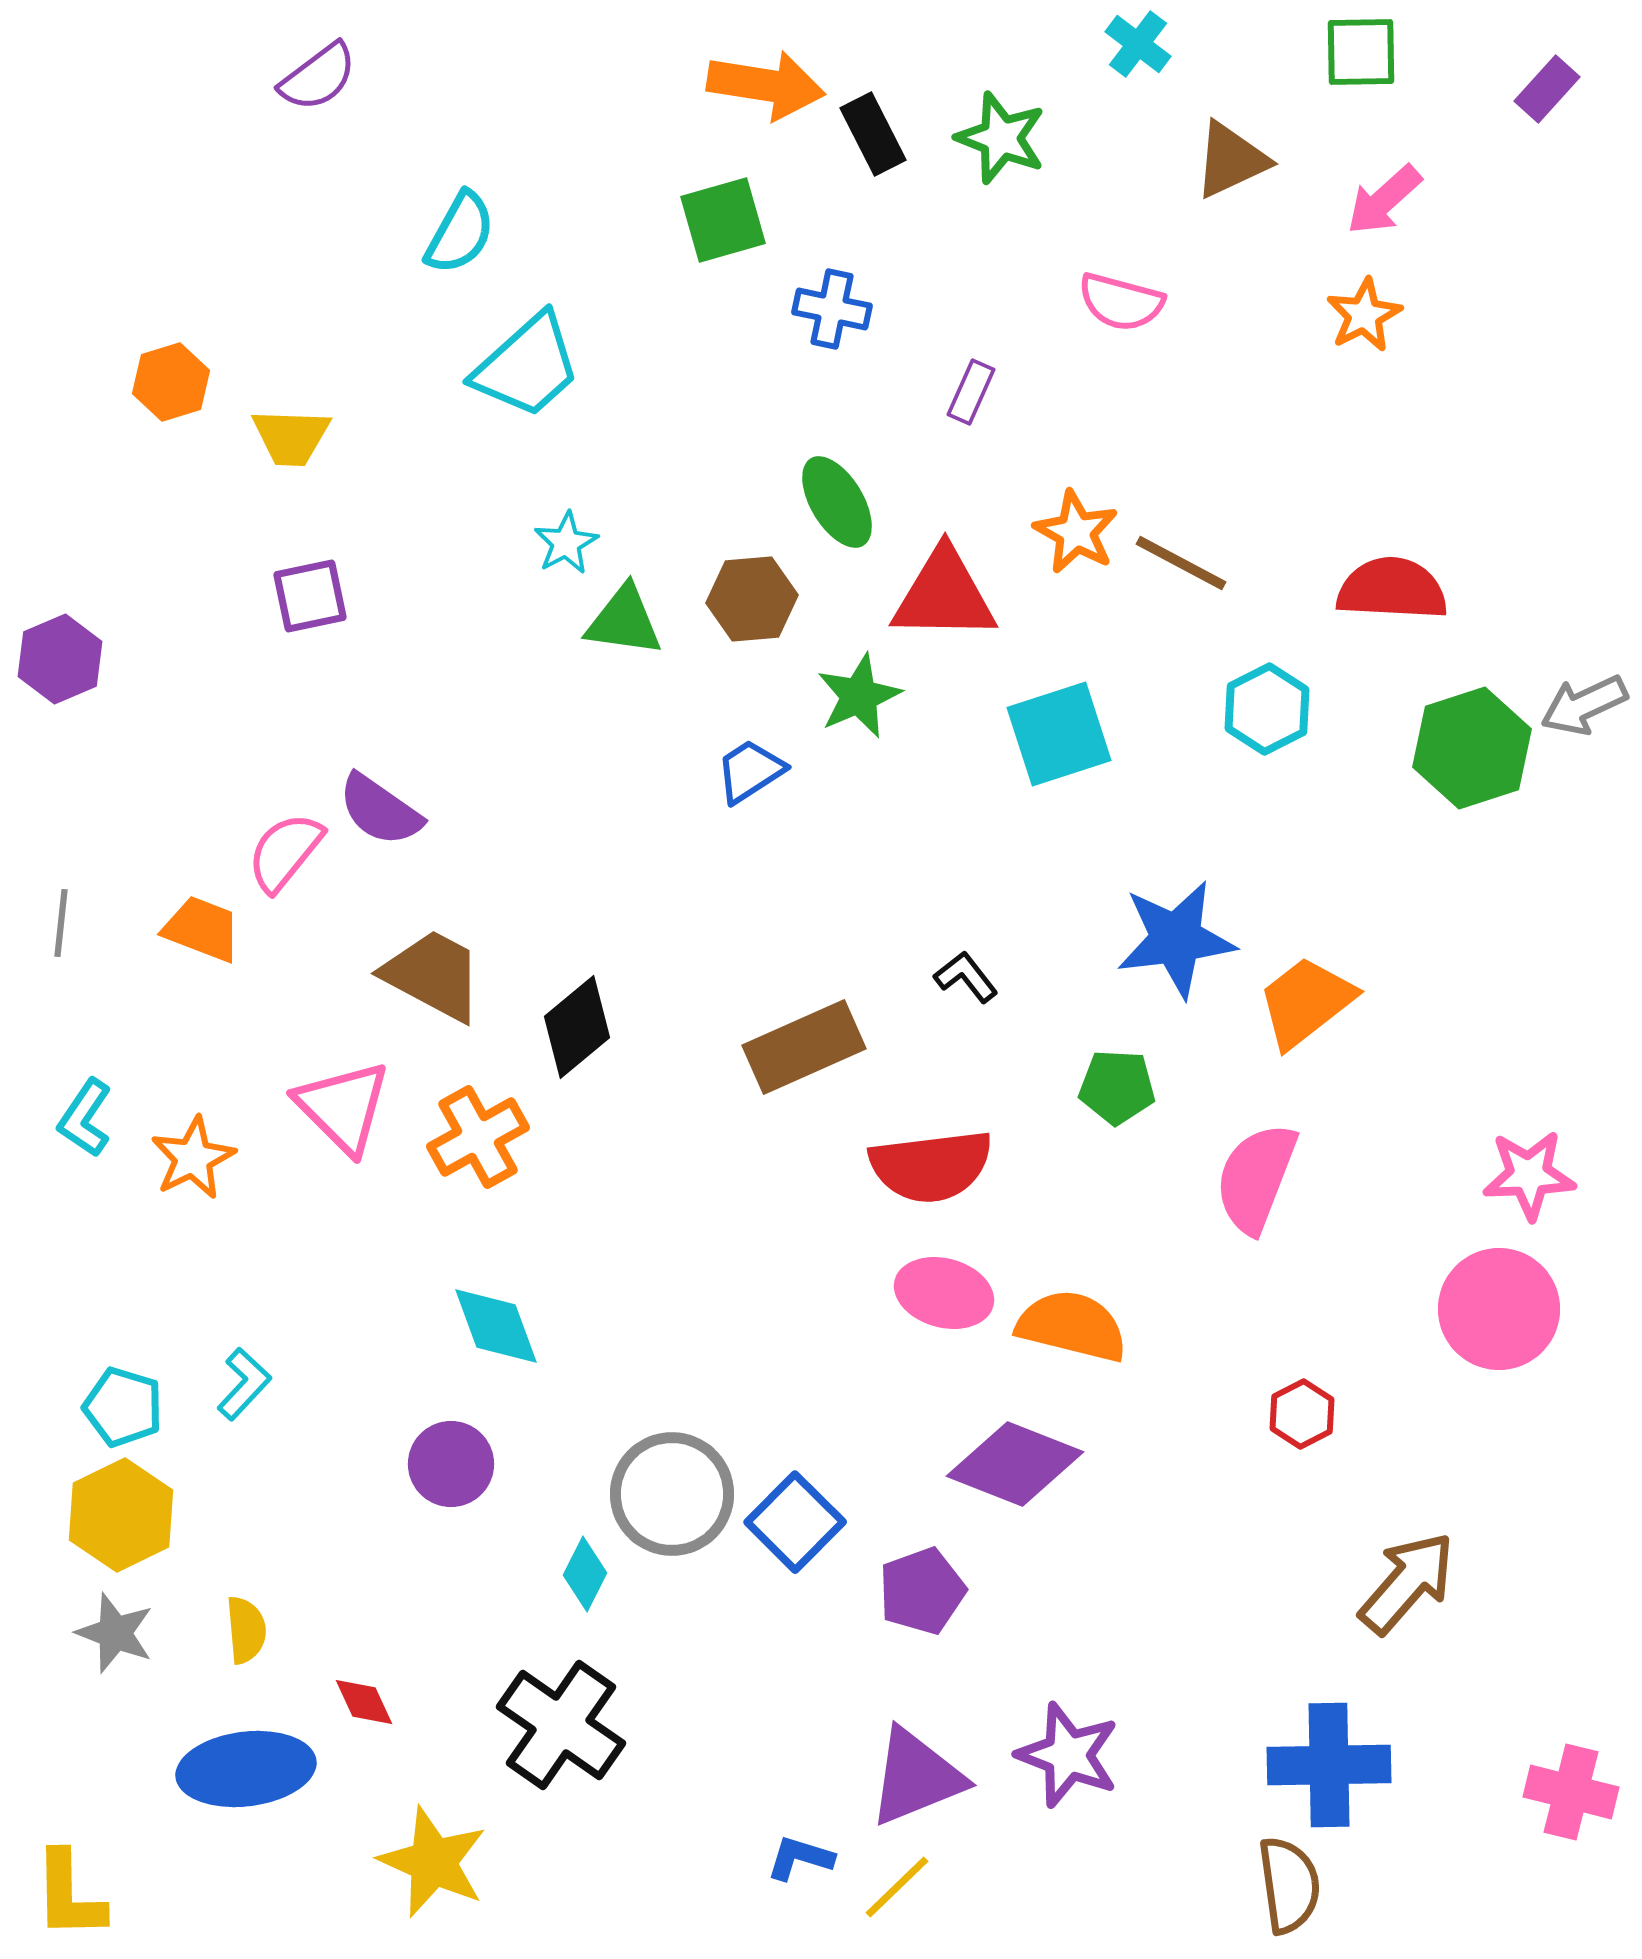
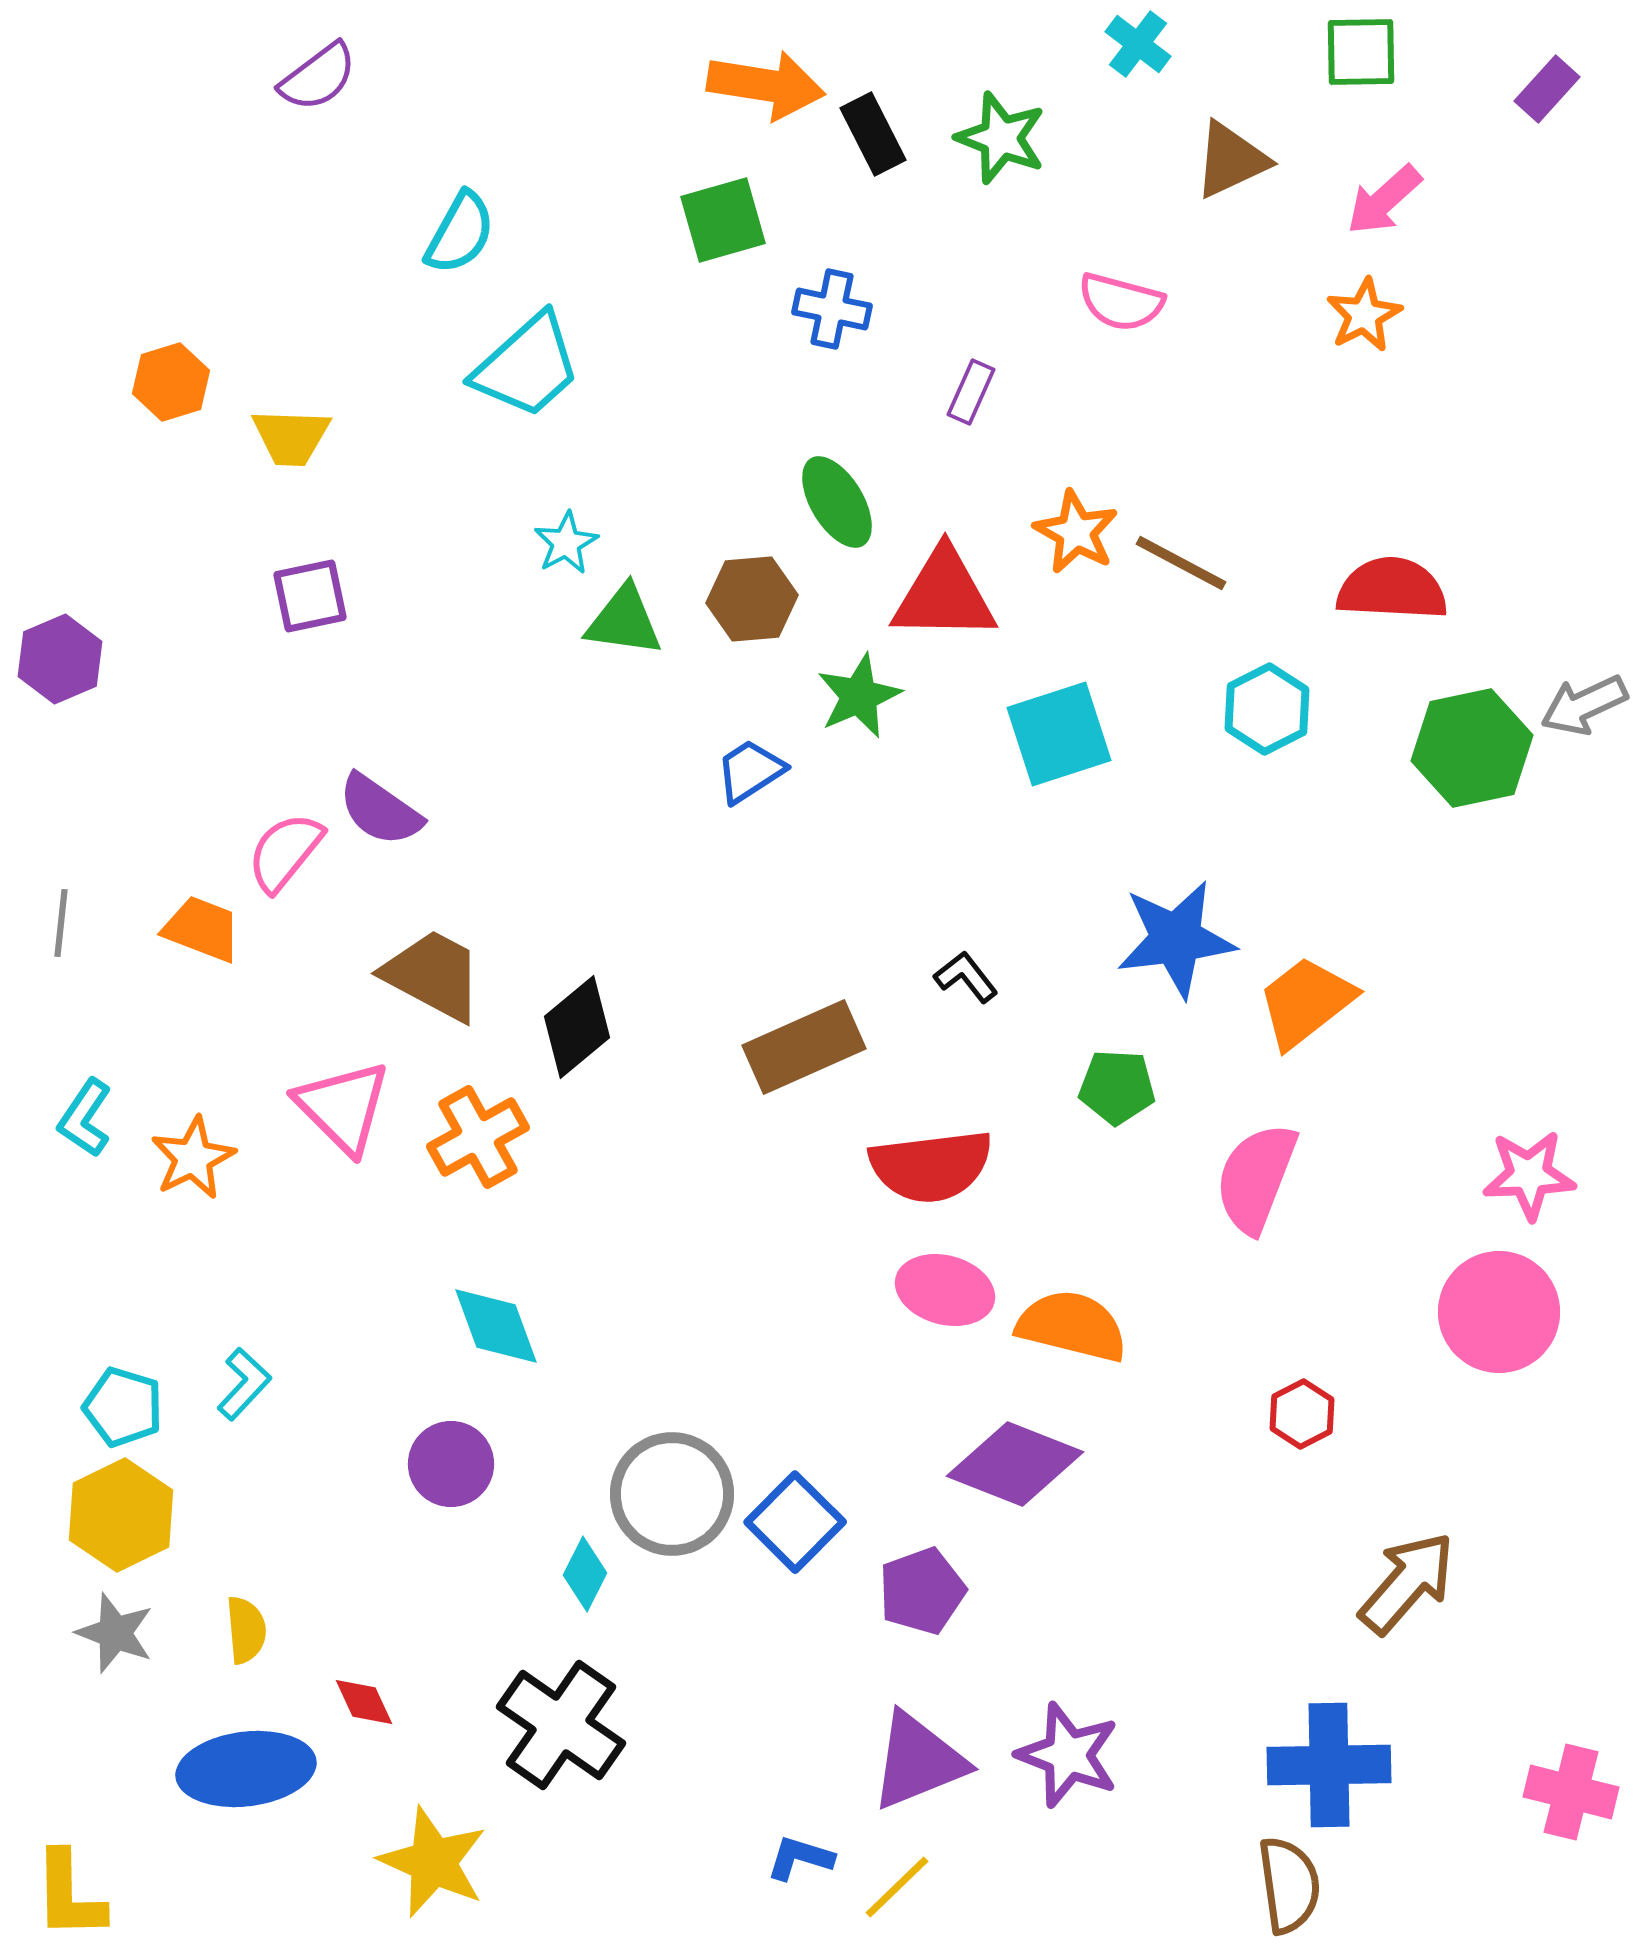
green hexagon at (1472, 748): rotated 6 degrees clockwise
pink ellipse at (944, 1293): moved 1 px right, 3 px up
pink circle at (1499, 1309): moved 3 px down
purple triangle at (916, 1777): moved 2 px right, 16 px up
